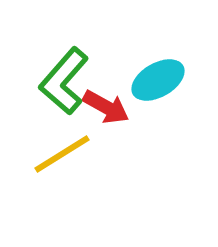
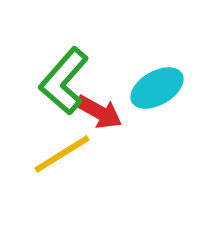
cyan ellipse: moved 1 px left, 8 px down
red arrow: moved 7 px left, 5 px down
